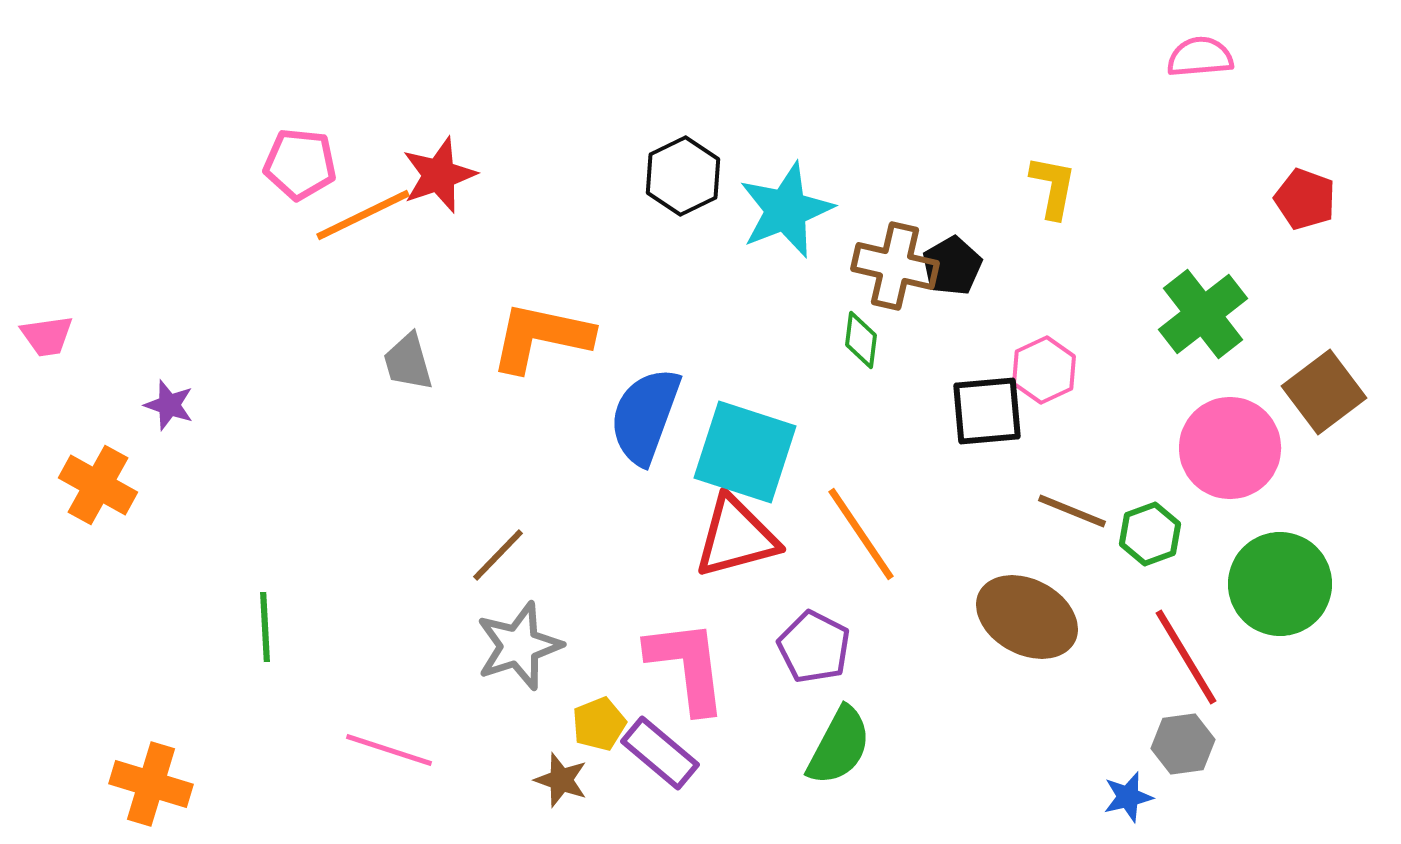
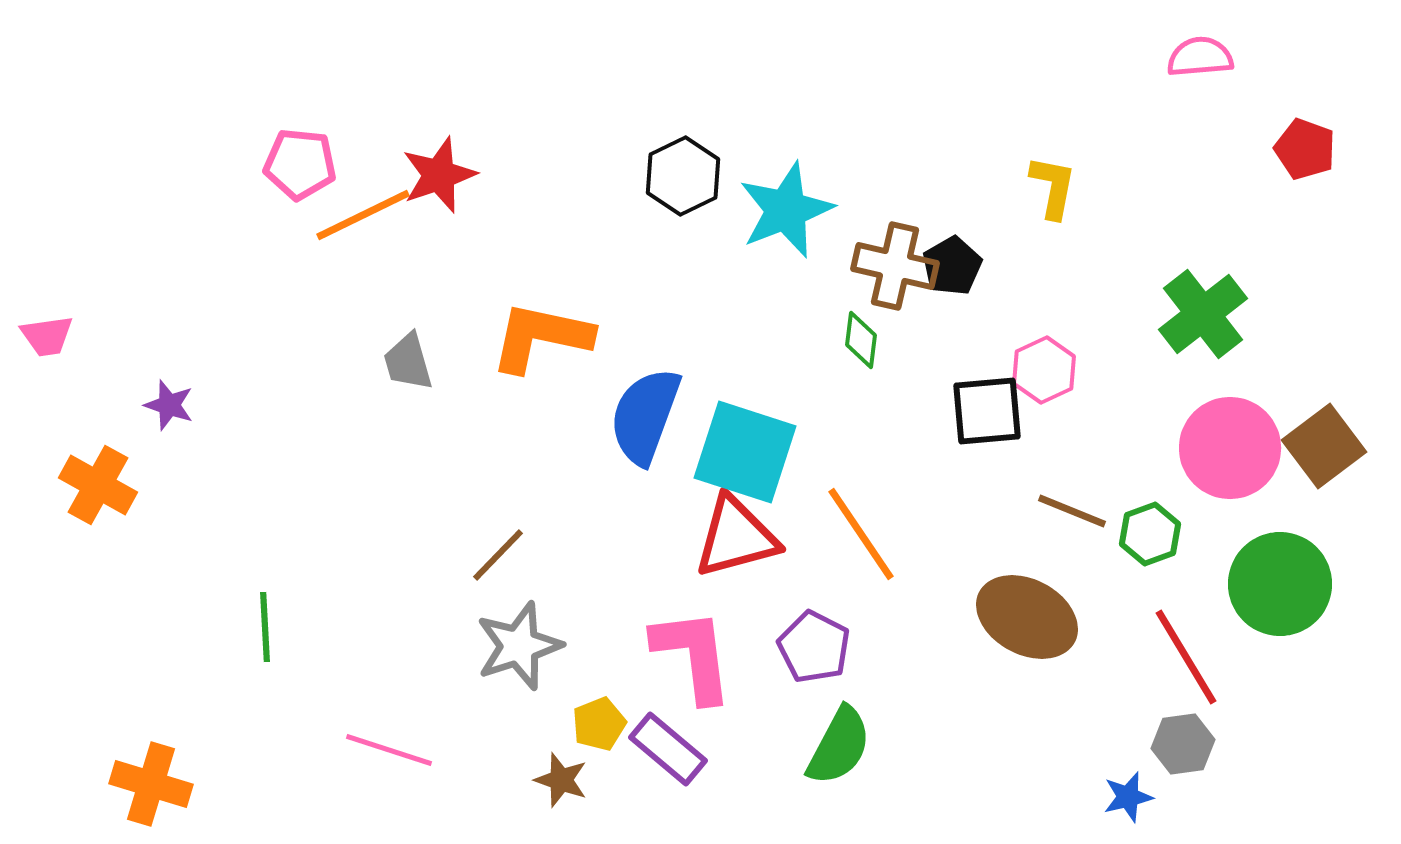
red pentagon at (1305, 199): moved 50 px up
brown square at (1324, 392): moved 54 px down
pink L-shape at (687, 666): moved 6 px right, 11 px up
purple rectangle at (660, 753): moved 8 px right, 4 px up
